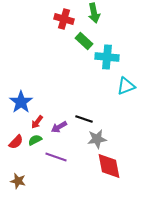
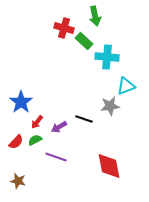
green arrow: moved 1 px right, 3 px down
red cross: moved 9 px down
gray star: moved 13 px right, 33 px up
